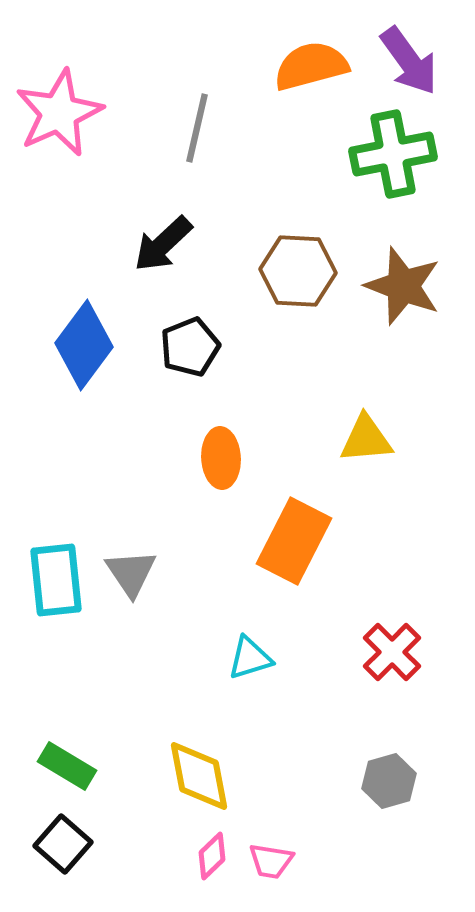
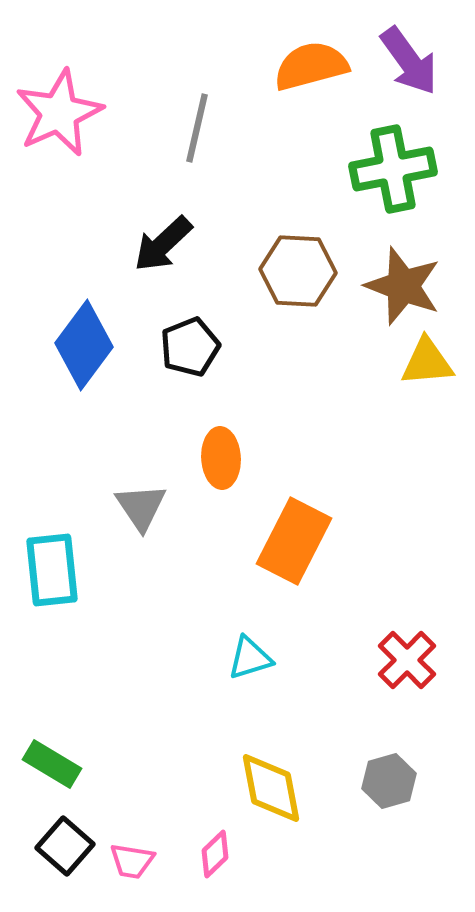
green cross: moved 15 px down
yellow triangle: moved 61 px right, 77 px up
gray triangle: moved 10 px right, 66 px up
cyan rectangle: moved 4 px left, 10 px up
red cross: moved 15 px right, 8 px down
green rectangle: moved 15 px left, 2 px up
yellow diamond: moved 72 px right, 12 px down
black square: moved 2 px right, 2 px down
pink diamond: moved 3 px right, 2 px up
pink trapezoid: moved 139 px left
